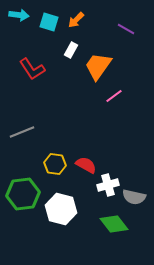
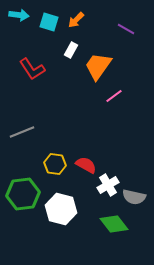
white cross: rotated 15 degrees counterclockwise
